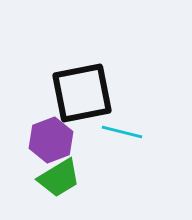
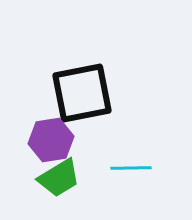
cyan line: moved 9 px right, 36 px down; rotated 15 degrees counterclockwise
purple hexagon: rotated 12 degrees clockwise
